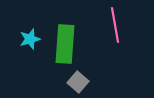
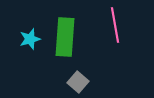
green rectangle: moved 7 px up
